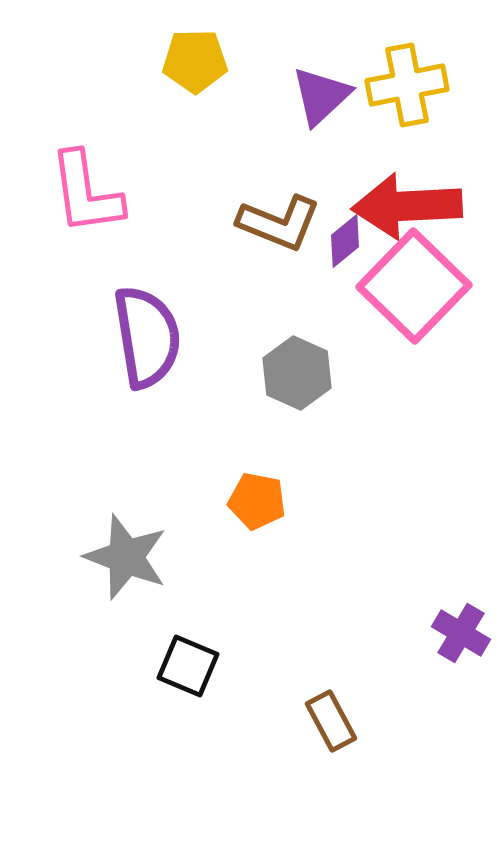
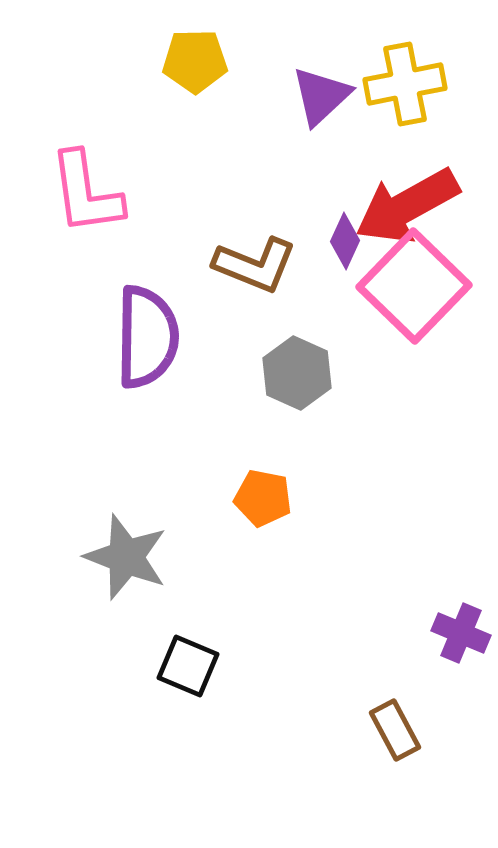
yellow cross: moved 2 px left, 1 px up
red arrow: rotated 26 degrees counterclockwise
brown L-shape: moved 24 px left, 42 px down
purple diamond: rotated 26 degrees counterclockwise
purple semicircle: rotated 10 degrees clockwise
orange pentagon: moved 6 px right, 3 px up
purple cross: rotated 8 degrees counterclockwise
brown rectangle: moved 64 px right, 9 px down
